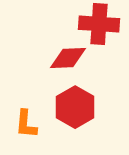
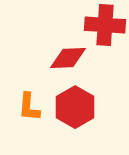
red cross: moved 6 px right, 1 px down
orange L-shape: moved 3 px right, 17 px up
